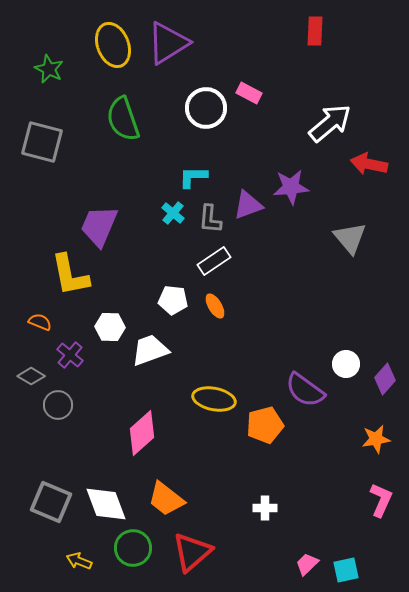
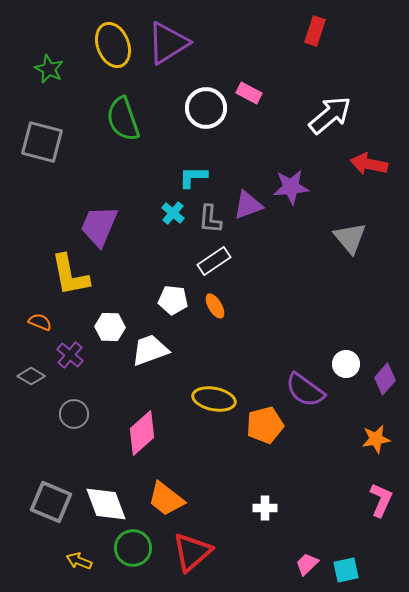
red rectangle at (315, 31): rotated 16 degrees clockwise
white arrow at (330, 123): moved 8 px up
gray circle at (58, 405): moved 16 px right, 9 px down
